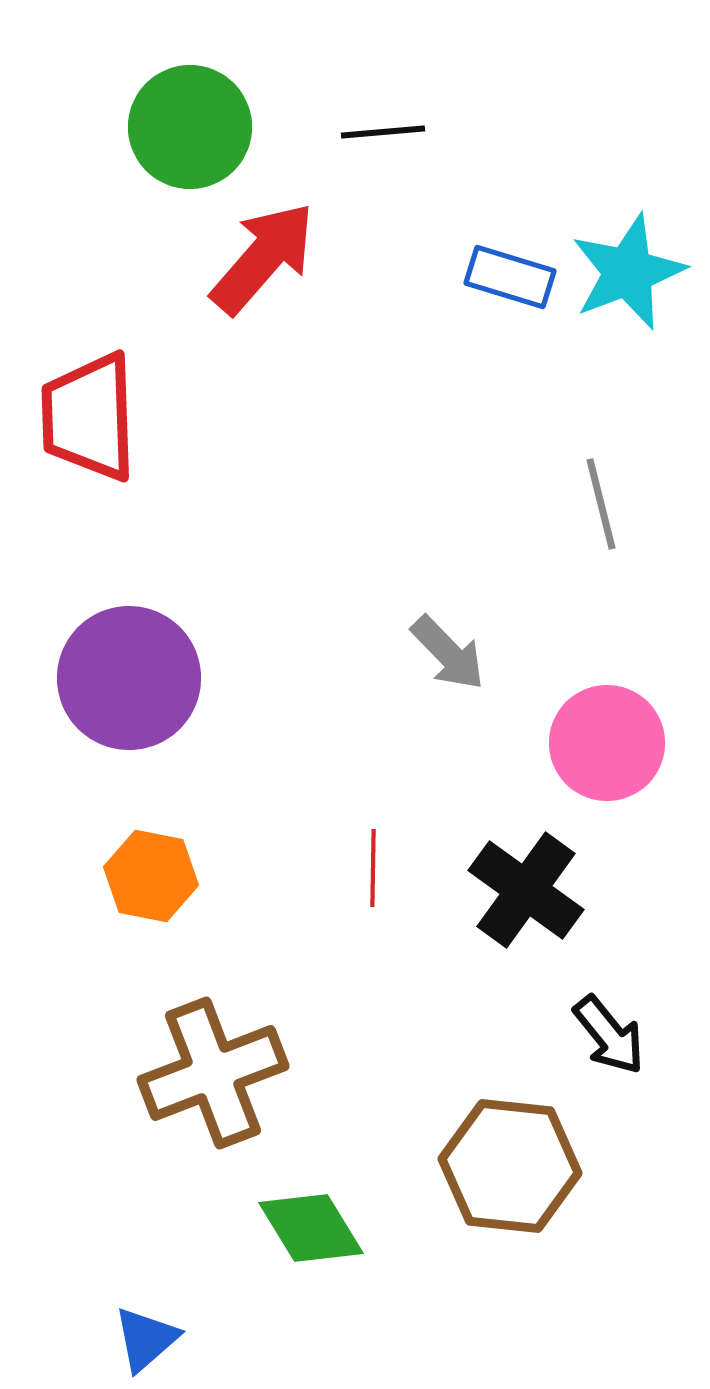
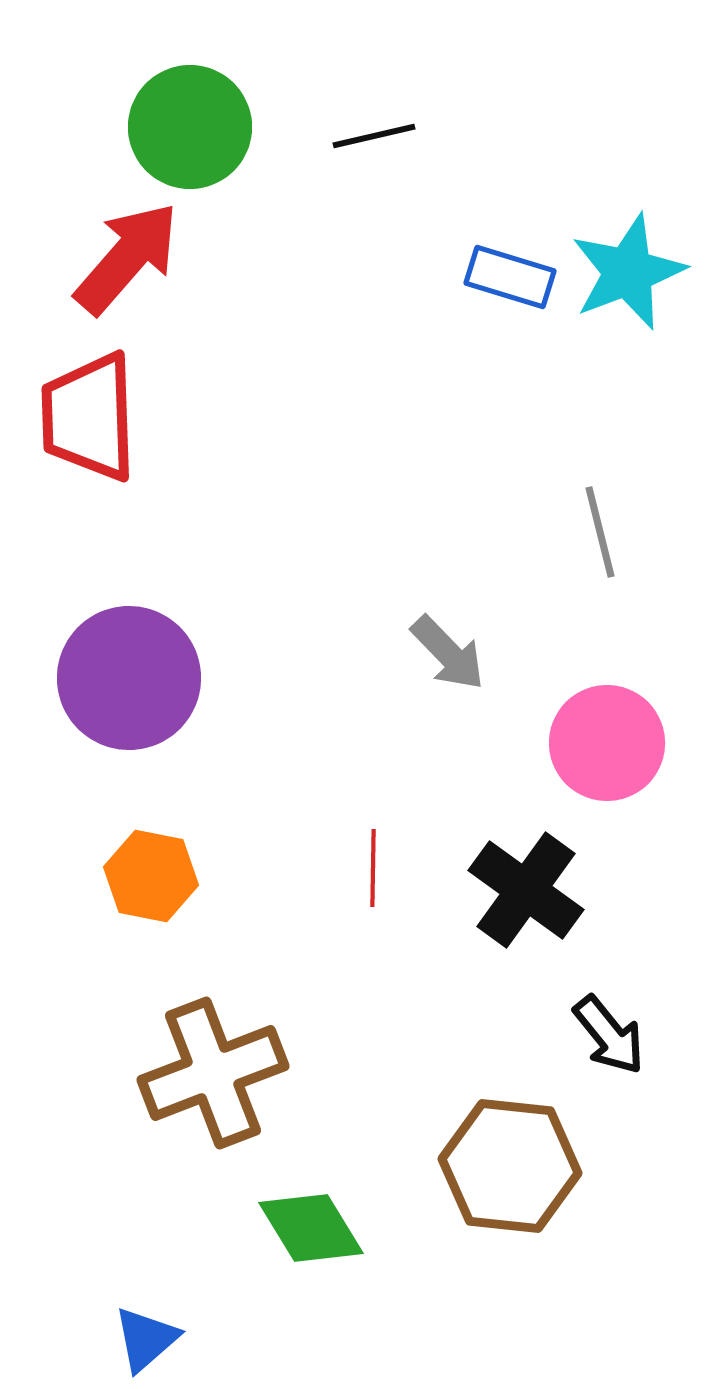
black line: moved 9 px left, 4 px down; rotated 8 degrees counterclockwise
red arrow: moved 136 px left
gray line: moved 1 px left, 28 px down
